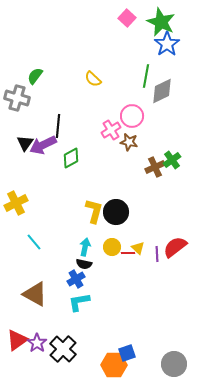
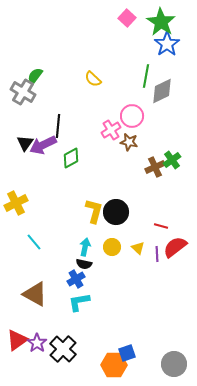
green star: rotated 8 degrees clockwise
gray cross: moved 6 px right, 6 px up; rotated 15 degrees clockwise
red line: moved 33 px right, 27 px up; rotated 16 degrees clockwise
